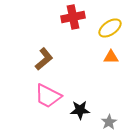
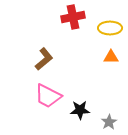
yellow ellipse: rotated 35 degrees clockwise
